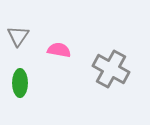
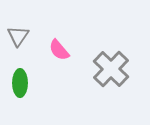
pink semicircle: rotated 140 degrees counterclockwise
gray cross: rotated 15 degrees clockwise
